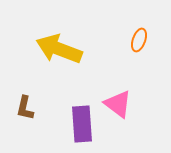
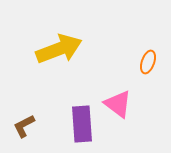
orange ellipse: moved 9 px right, 22 px down
yellow arrow: rotated 138 degrees clockwise
brown L-shape: moved 1 px left, 18 px down; rotated 50 degrees clockwise
